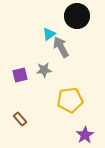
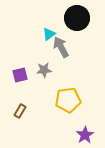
black circle: moved 2 px down
yellow pentagon: moved 2 px left
brown rectangle: moved 8 px up; rotated 72 degrees clockwise
